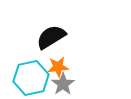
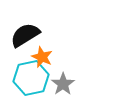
black semicircle: moved 26 px left, 2 px up
orange star: moved 16 px left, 10 px up; rotated 30 degrees clockwise
